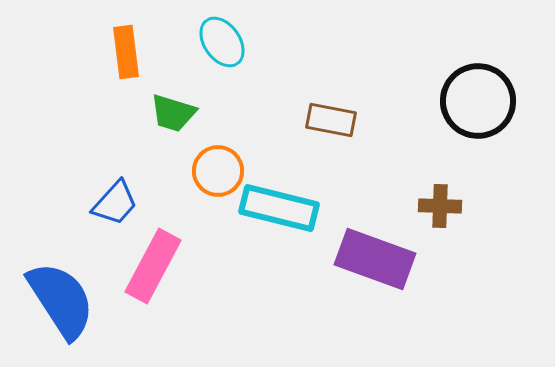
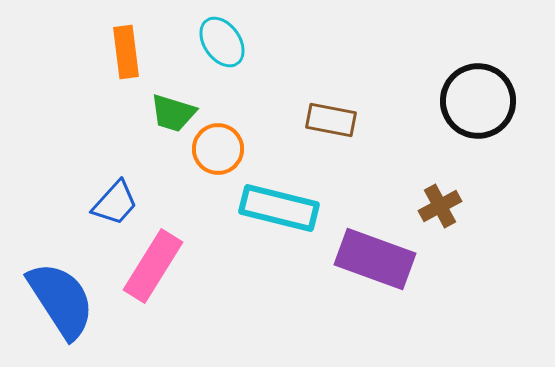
orange circle: moved 22 px up
brown cross: rotated 30 degrees counterclockwise
pink rectangle: rotated 4 degrees clockwise
